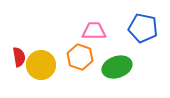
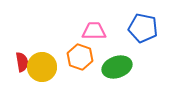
red semicircle: moved 3 px right, 5 px down
yellow circle: moved 1 px right, 2 px down
